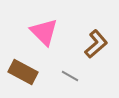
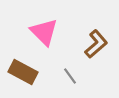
gray line: rotated 24 degrees clockwise
